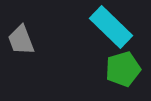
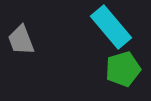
cyan rectangle: rotated 6 degrees clockwise
